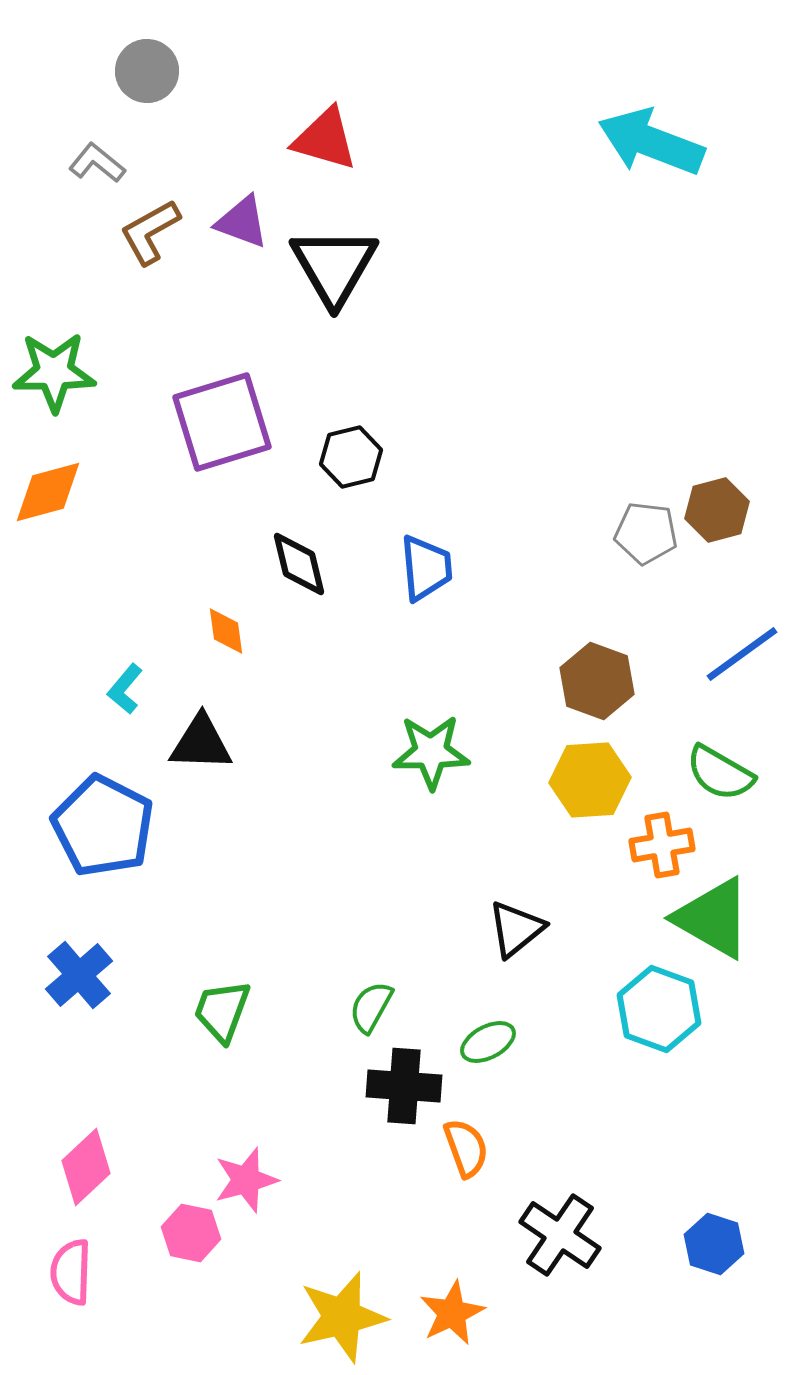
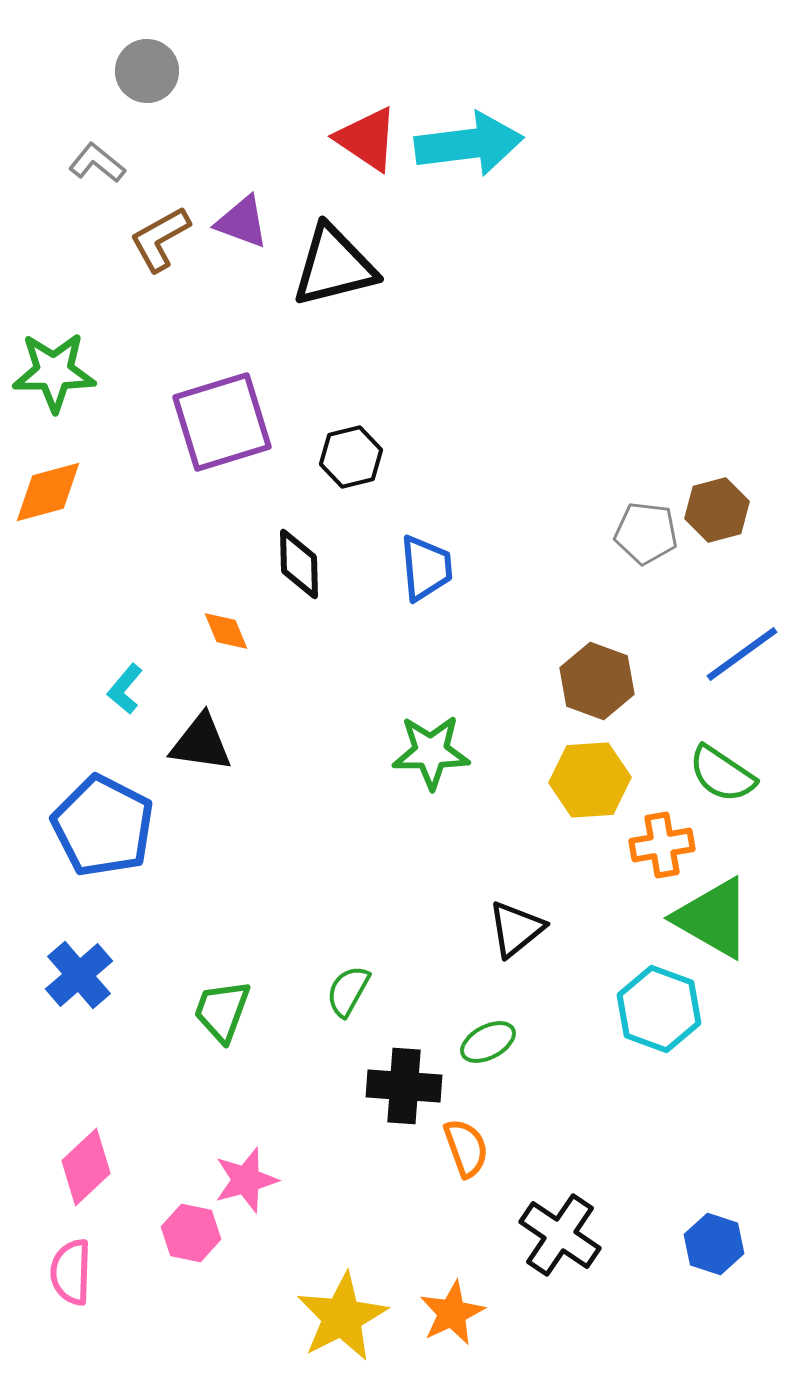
red triangle at (325, 139): moved 42 px right; rotated 18 degrees clockwise
cyan arrow at (651, 142): moved 182 px left, 2 px down; rotated 152 degrees clockwise
brown L-shape at (150, 232): moved 10 px right, 7 px down
black triangle at (334, 266): rotated 46 degrees clockwise
black diamond at (299, 564): rotated 12 degrees clockwise
orange diamond at (226, 631): rotated 15 degrees counterclockwise
black triangle at (201, 743): rotated 6 degrees clockwise
green semicircle at (720, 773): moved 2 px right, 1 px down; rotated 4 degrees clockwise
green semicircle at (371, 1007): moved 23 px left, 16 px up
yellow star at (342, 1317): rotated 14 degrees counterclockwise
